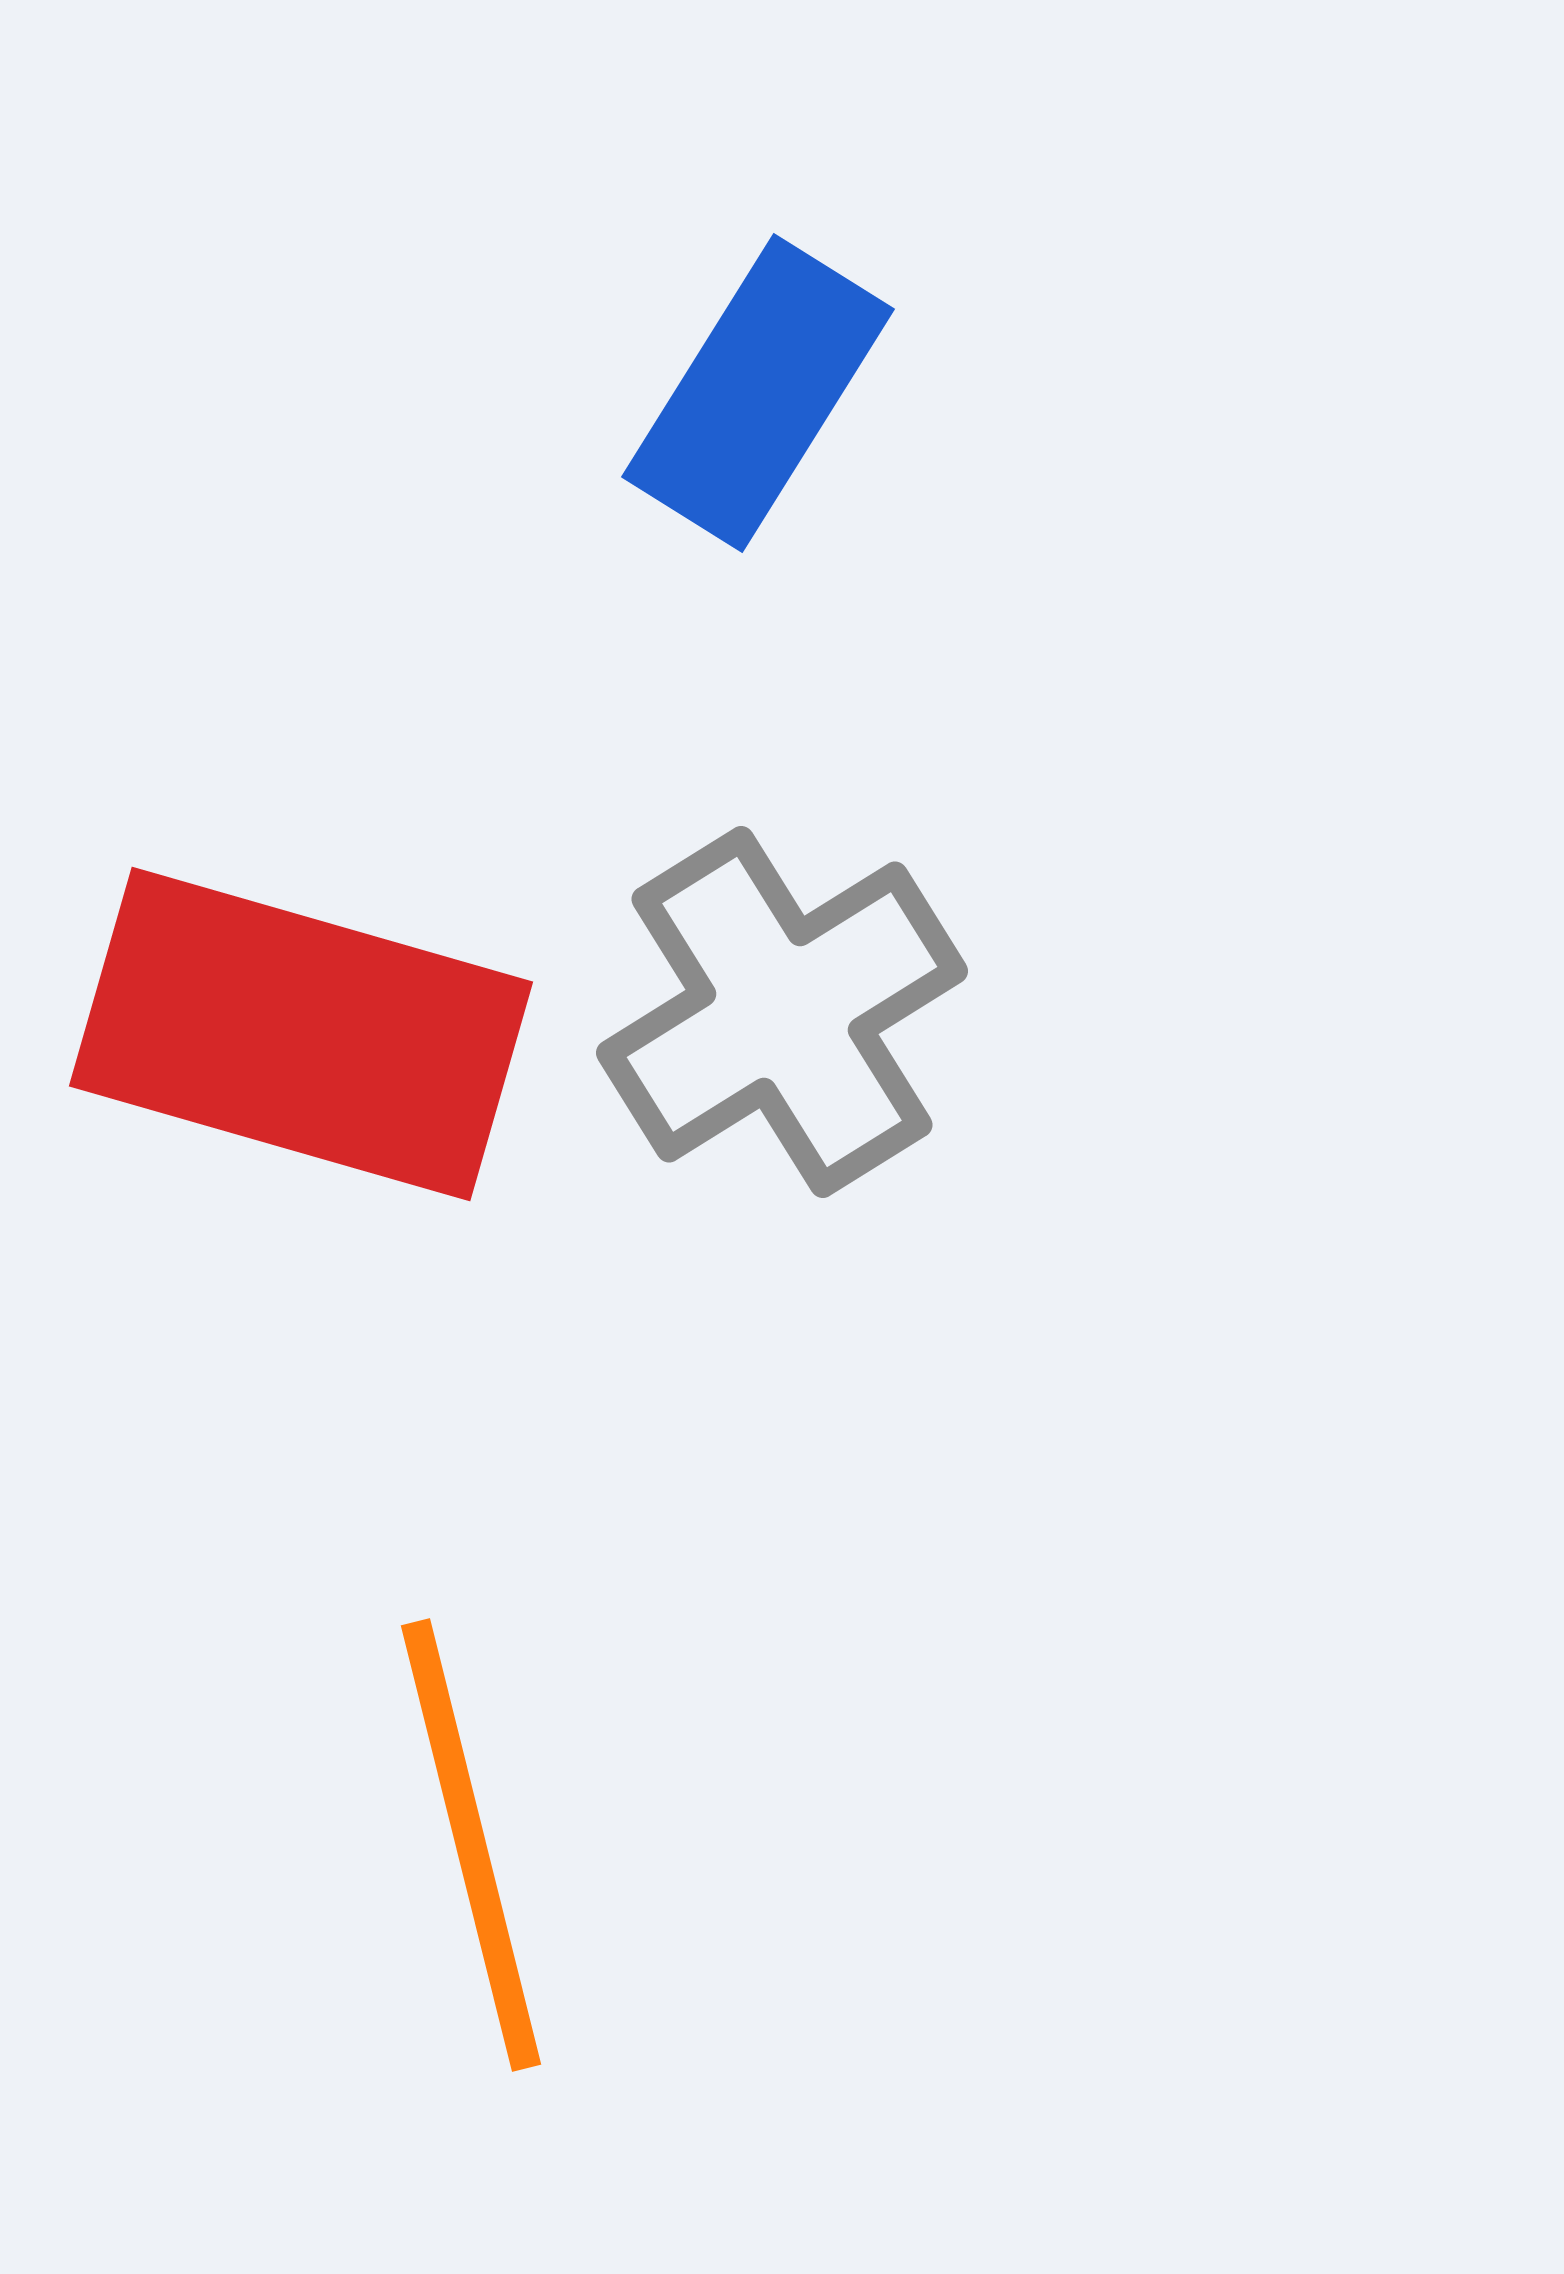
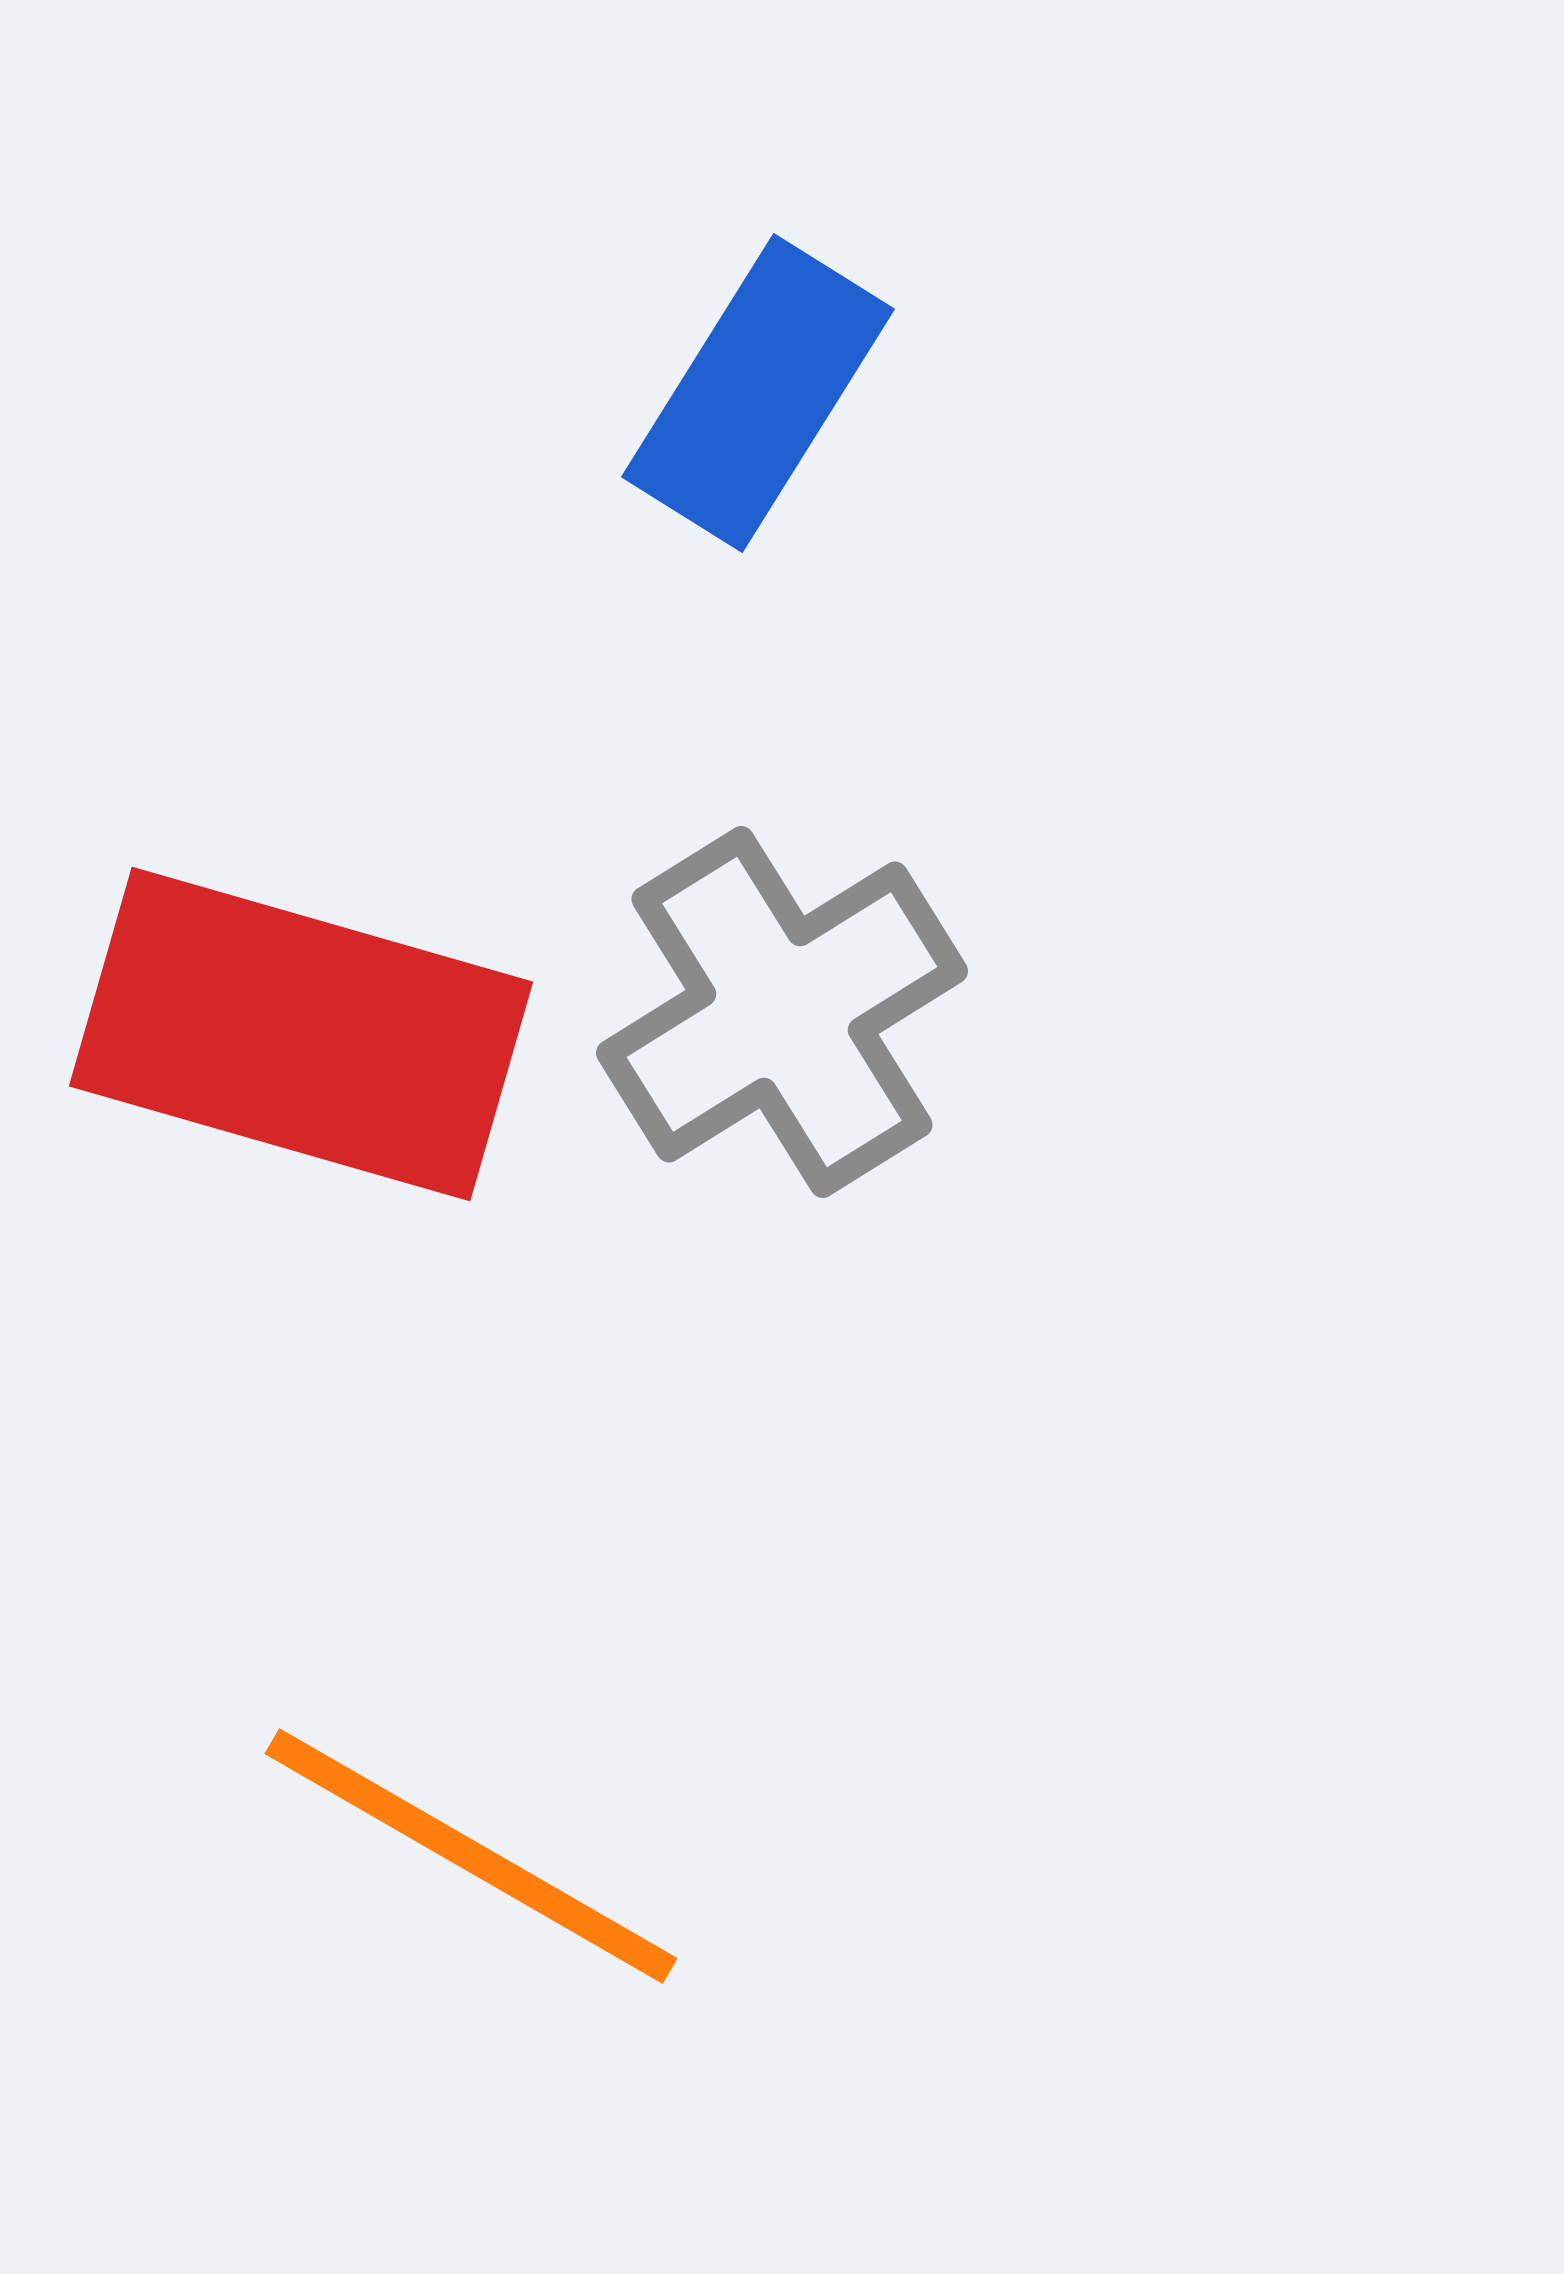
orange line: moved 11 px down; rotated 46 degrees counterclockwise
